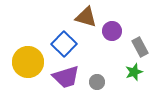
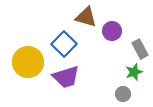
gray rectangle: moved 2 px down
gray circle: moved 26 px right, 12 px down
